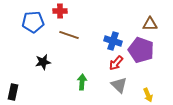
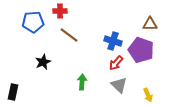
brown line: rotated 18 degrees clockwise
black star: rotated 14 degrees counterclockwise
